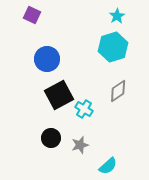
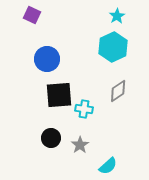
cyan hexagon: rotated 8 degrees counterclockwise
black square: rotated 24 degrees clockwise
cyan cross: rotated 24 degrees counterclockwise
gray star: rotated 18 degrees counterclockwise
